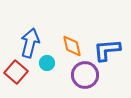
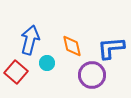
blue arrow: moved 3 px up
blue L-shape: moved 4 px right, 2 px up
purple circle: moved 7 px right
